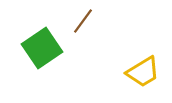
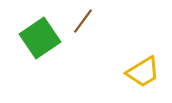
green square: moved 2 px left, 10 px up
